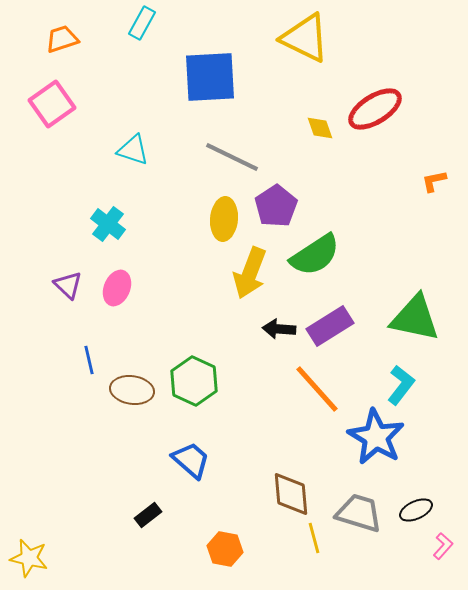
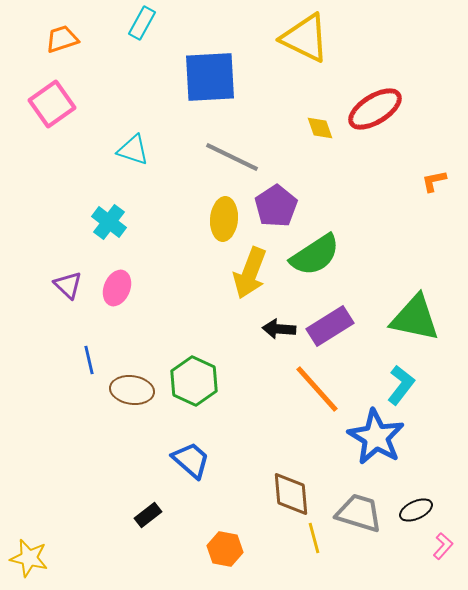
cyan cross: moved 1 px right, 2 px up
